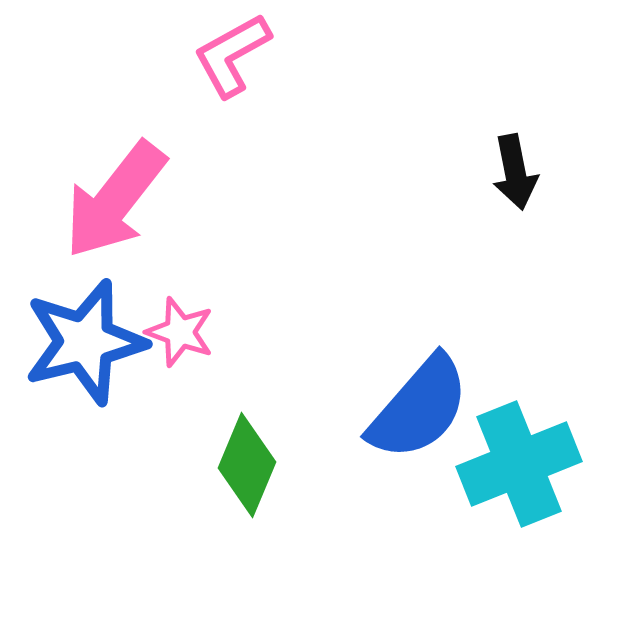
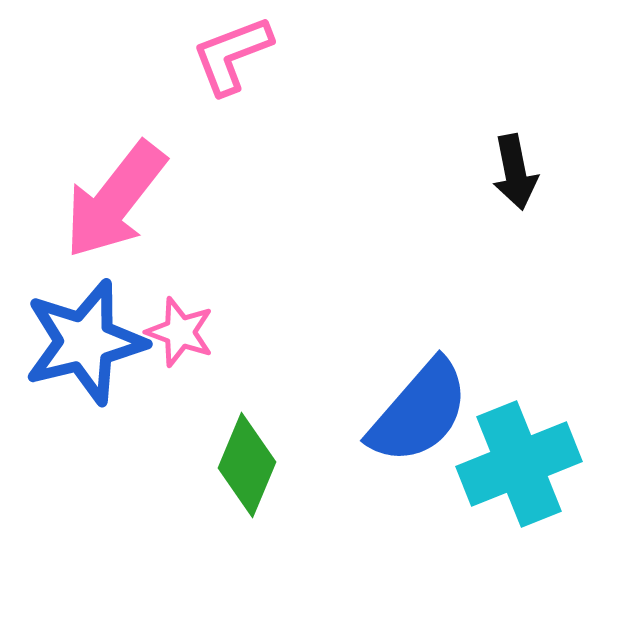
pink L-shape: rotated 8 degrees clockwise
blue semicircle: moved 4 px down
